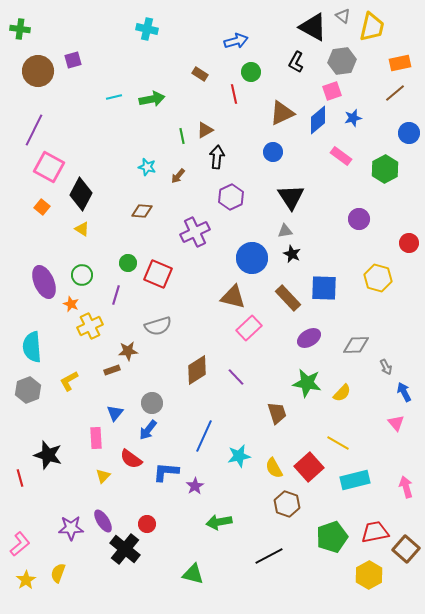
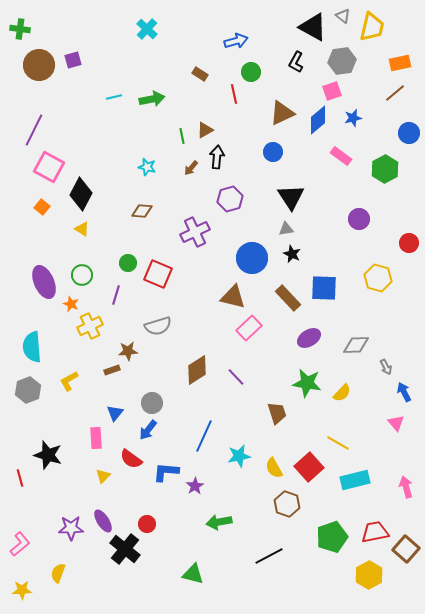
cyan cross at (147, 29): rotated 30 degrees clockwise
brown circle at (38, 71): moved 1 px right, 6 px up
brown arrow at (178, 176): moved 13 px right, 8 px up
purple hexagon at (231, 197): moved 1 px left, 2 px down; rotated 10 degrees clockwise
gray triangle at (285, 231): moved 1 px right, 2 px up
yellow star at (26, 580): moved 4 px left, 10 px down; rotated 30 degrees clockwise
